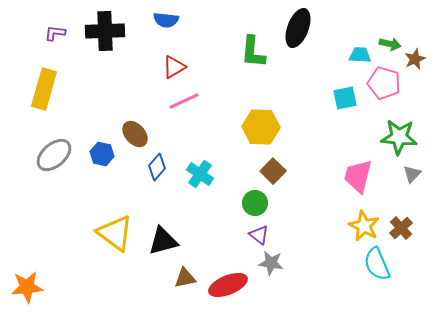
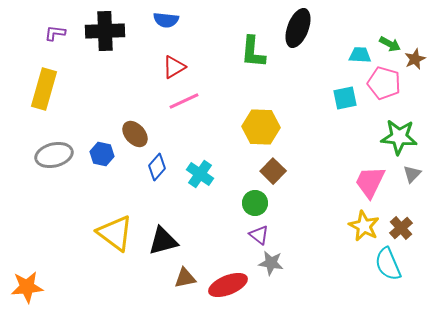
green arrow: rotated 15 degrees clockwise
gray ellipse: rotated 27 degrees clockwise
pink trapezoid: moved 12 px right, 6 px down; rotated 12 degrees clockwise
cyan semicircle: moved 11 px right
